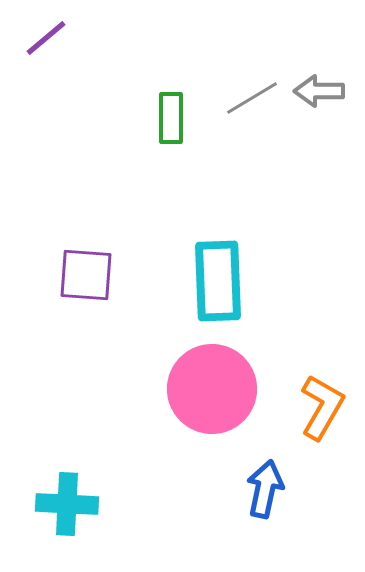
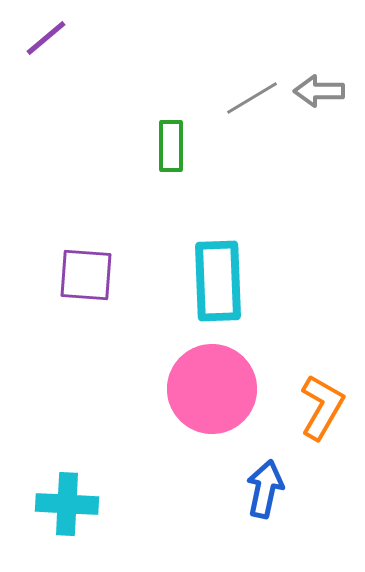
green rectangle: moved 28 px down
